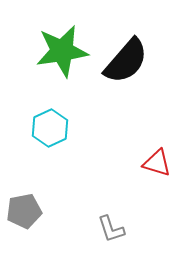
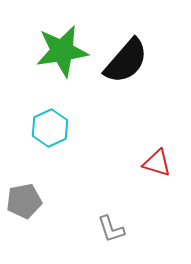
gray pentagon: moved 10 px up
